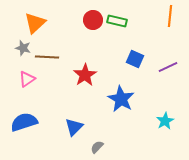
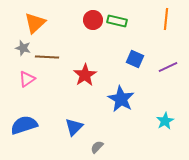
orange line: moved 4 px left, 3 px down
blue semicircle: moved 3 px down
